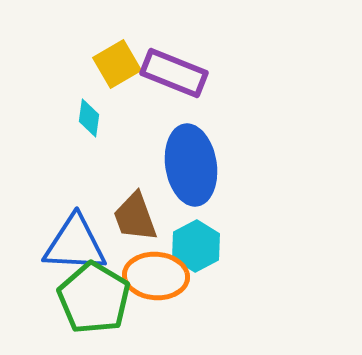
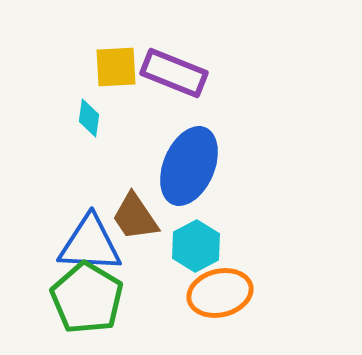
yellow square: moved 1 px left, 3 px down; rotated 27 degrees clockwise
blue ellipse: moved 2 px left, 1 px down; rotated 32 degrees clockwise
brown trapezoid: rotated 14 degrees counterclockwise
blue triangle: moved 15 px right
orange ellipse: moved 64 px right, 17 px down; rotated 18 degrees counterclockwise
green pentagon: moved 7 px left
